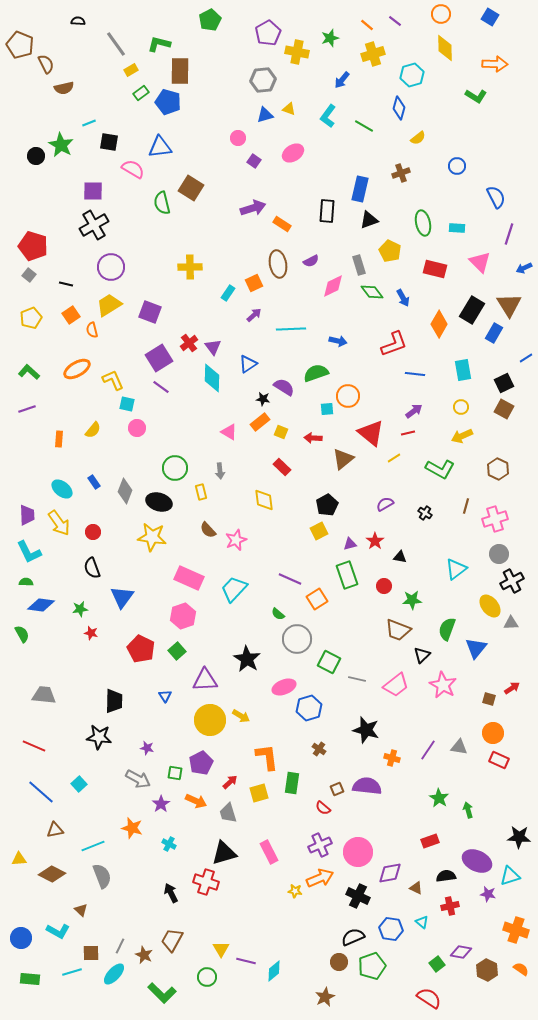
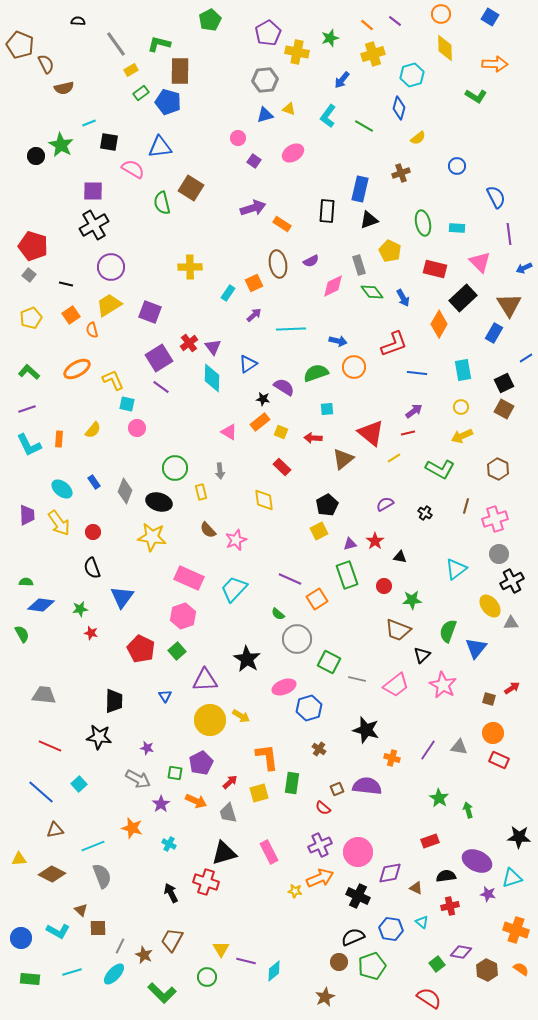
gray hexagon at (263, 80): moved 2 px right
purple line at (509, 234): rotated 25 degrees counterclockwise
black rectangle at (472, 310): moved 9 px left, 12 px up; rotated 16 degrees clockwise
blue line at (415, 374): moved 2 px right, 1 px up
orange circle at (348, 396): moved 6 px right, 29 px up
cyan L-shape at (29, 552): moved 107 px up
green semicircle at (447, 629): moved 1 px right, 2 px down
red line at (34, 746): moved 16 px right
cyan triangle at (510, 876): moved 2 px right, 2 px down
brown square at (91, 953): moved 7 px right, 25 px up
